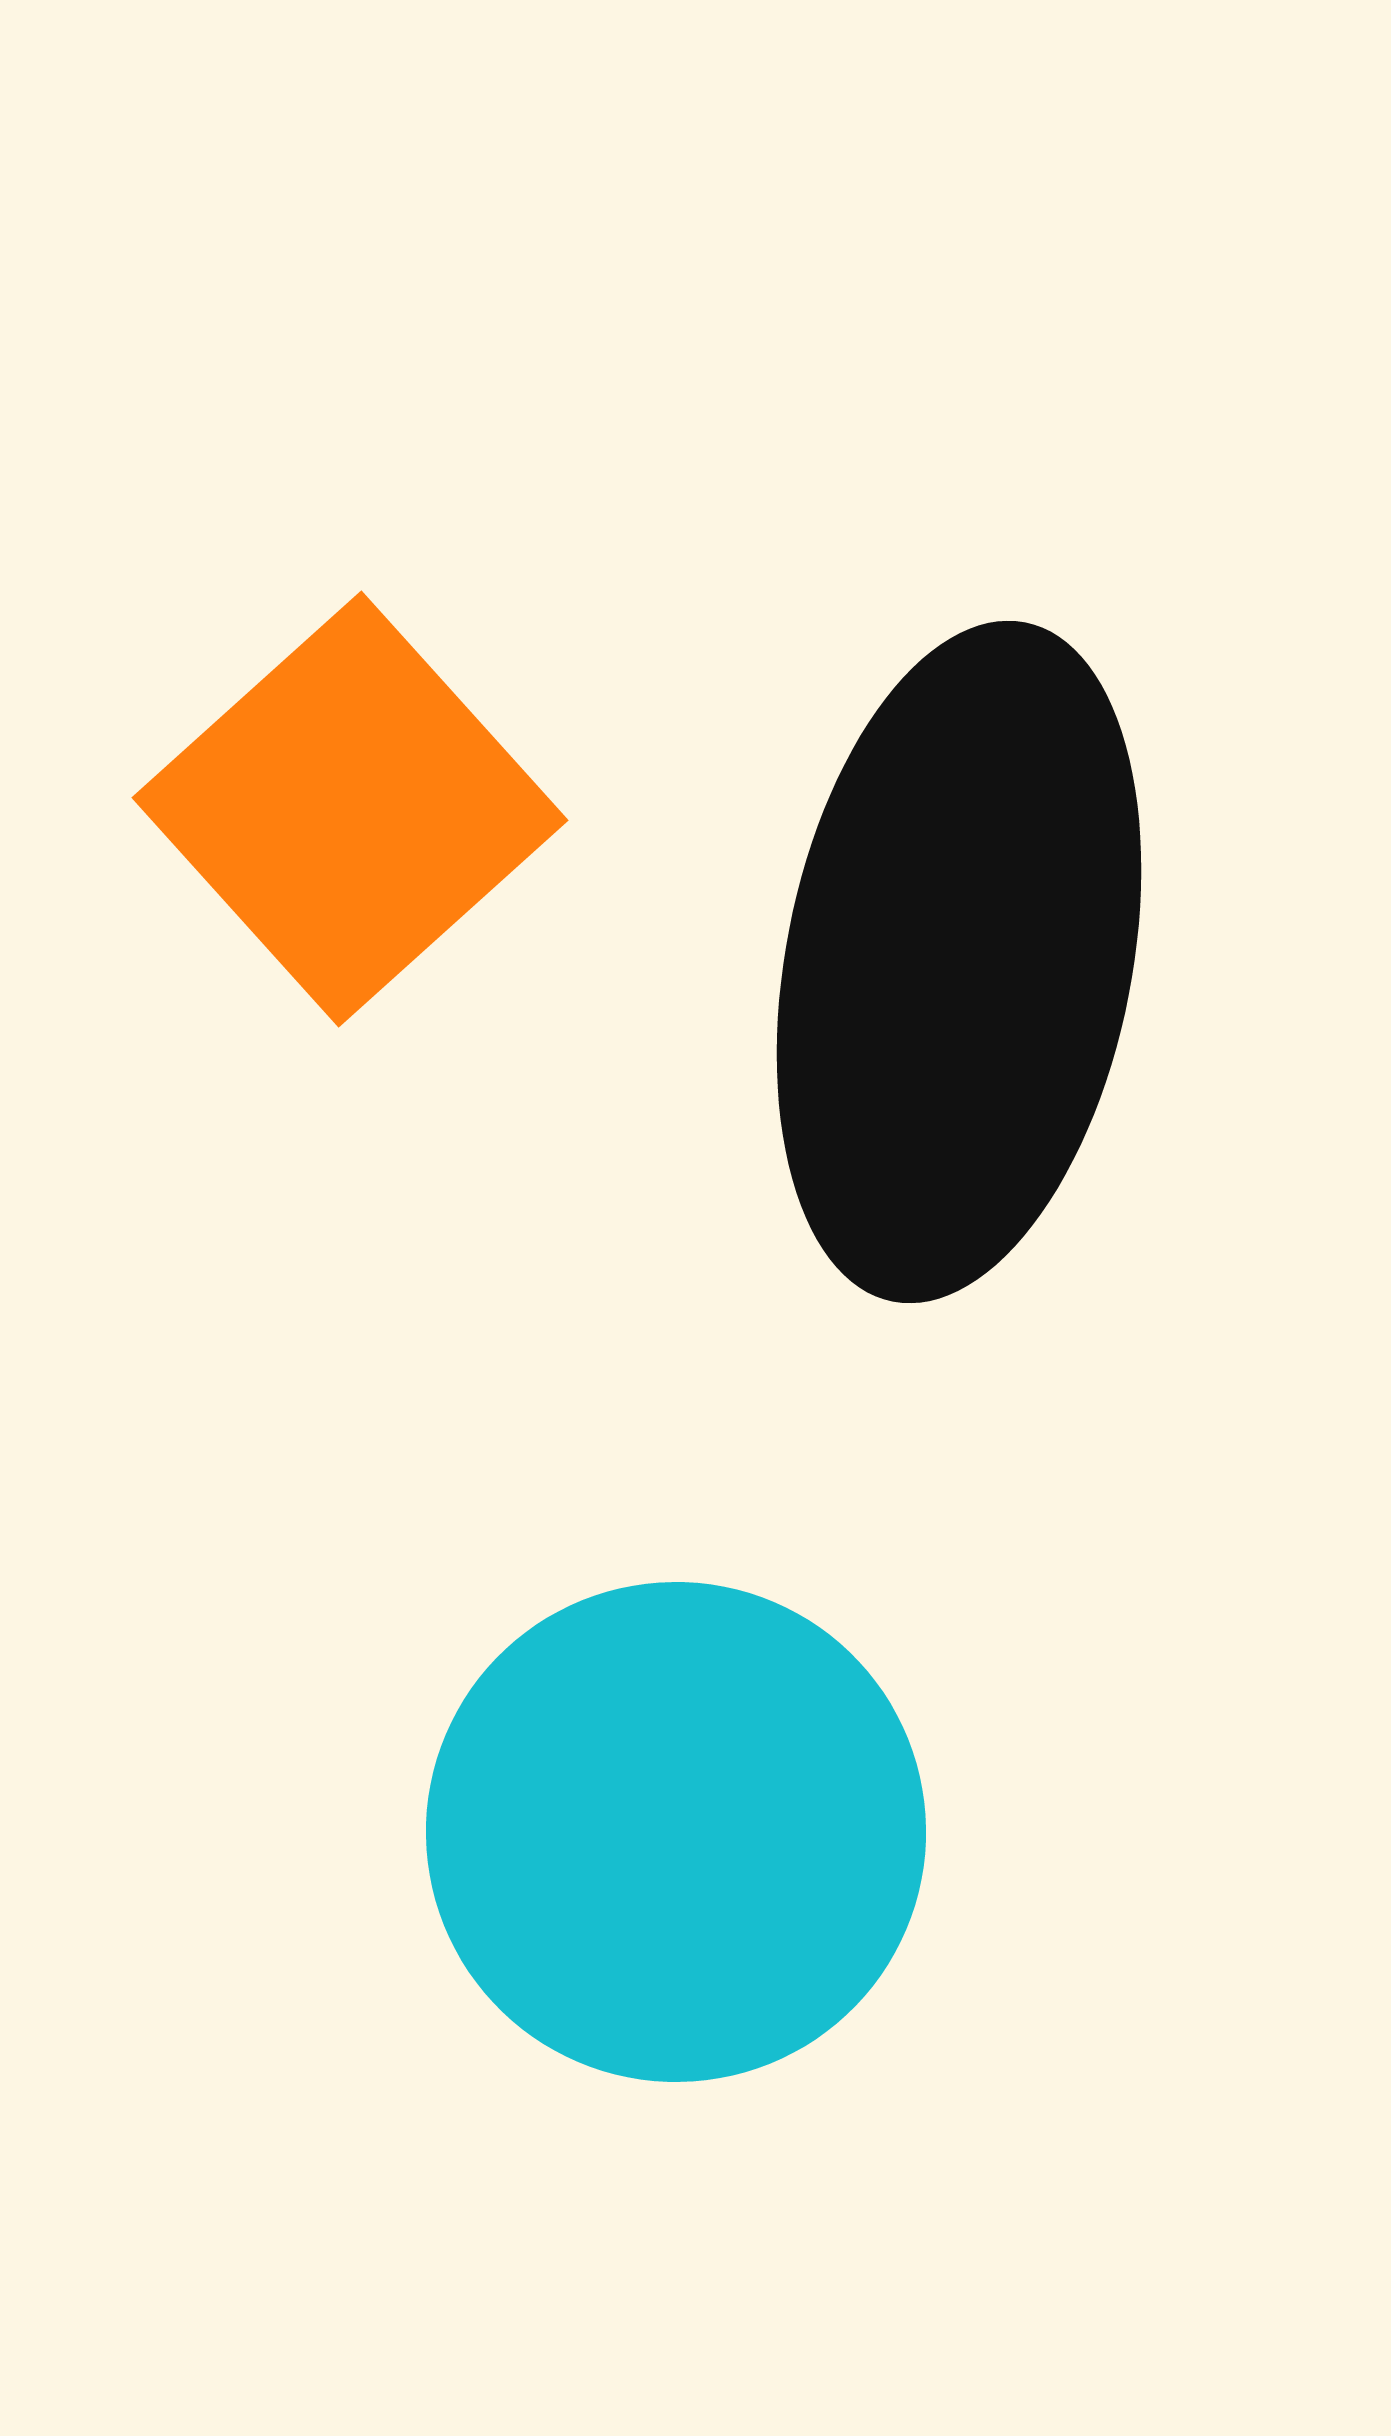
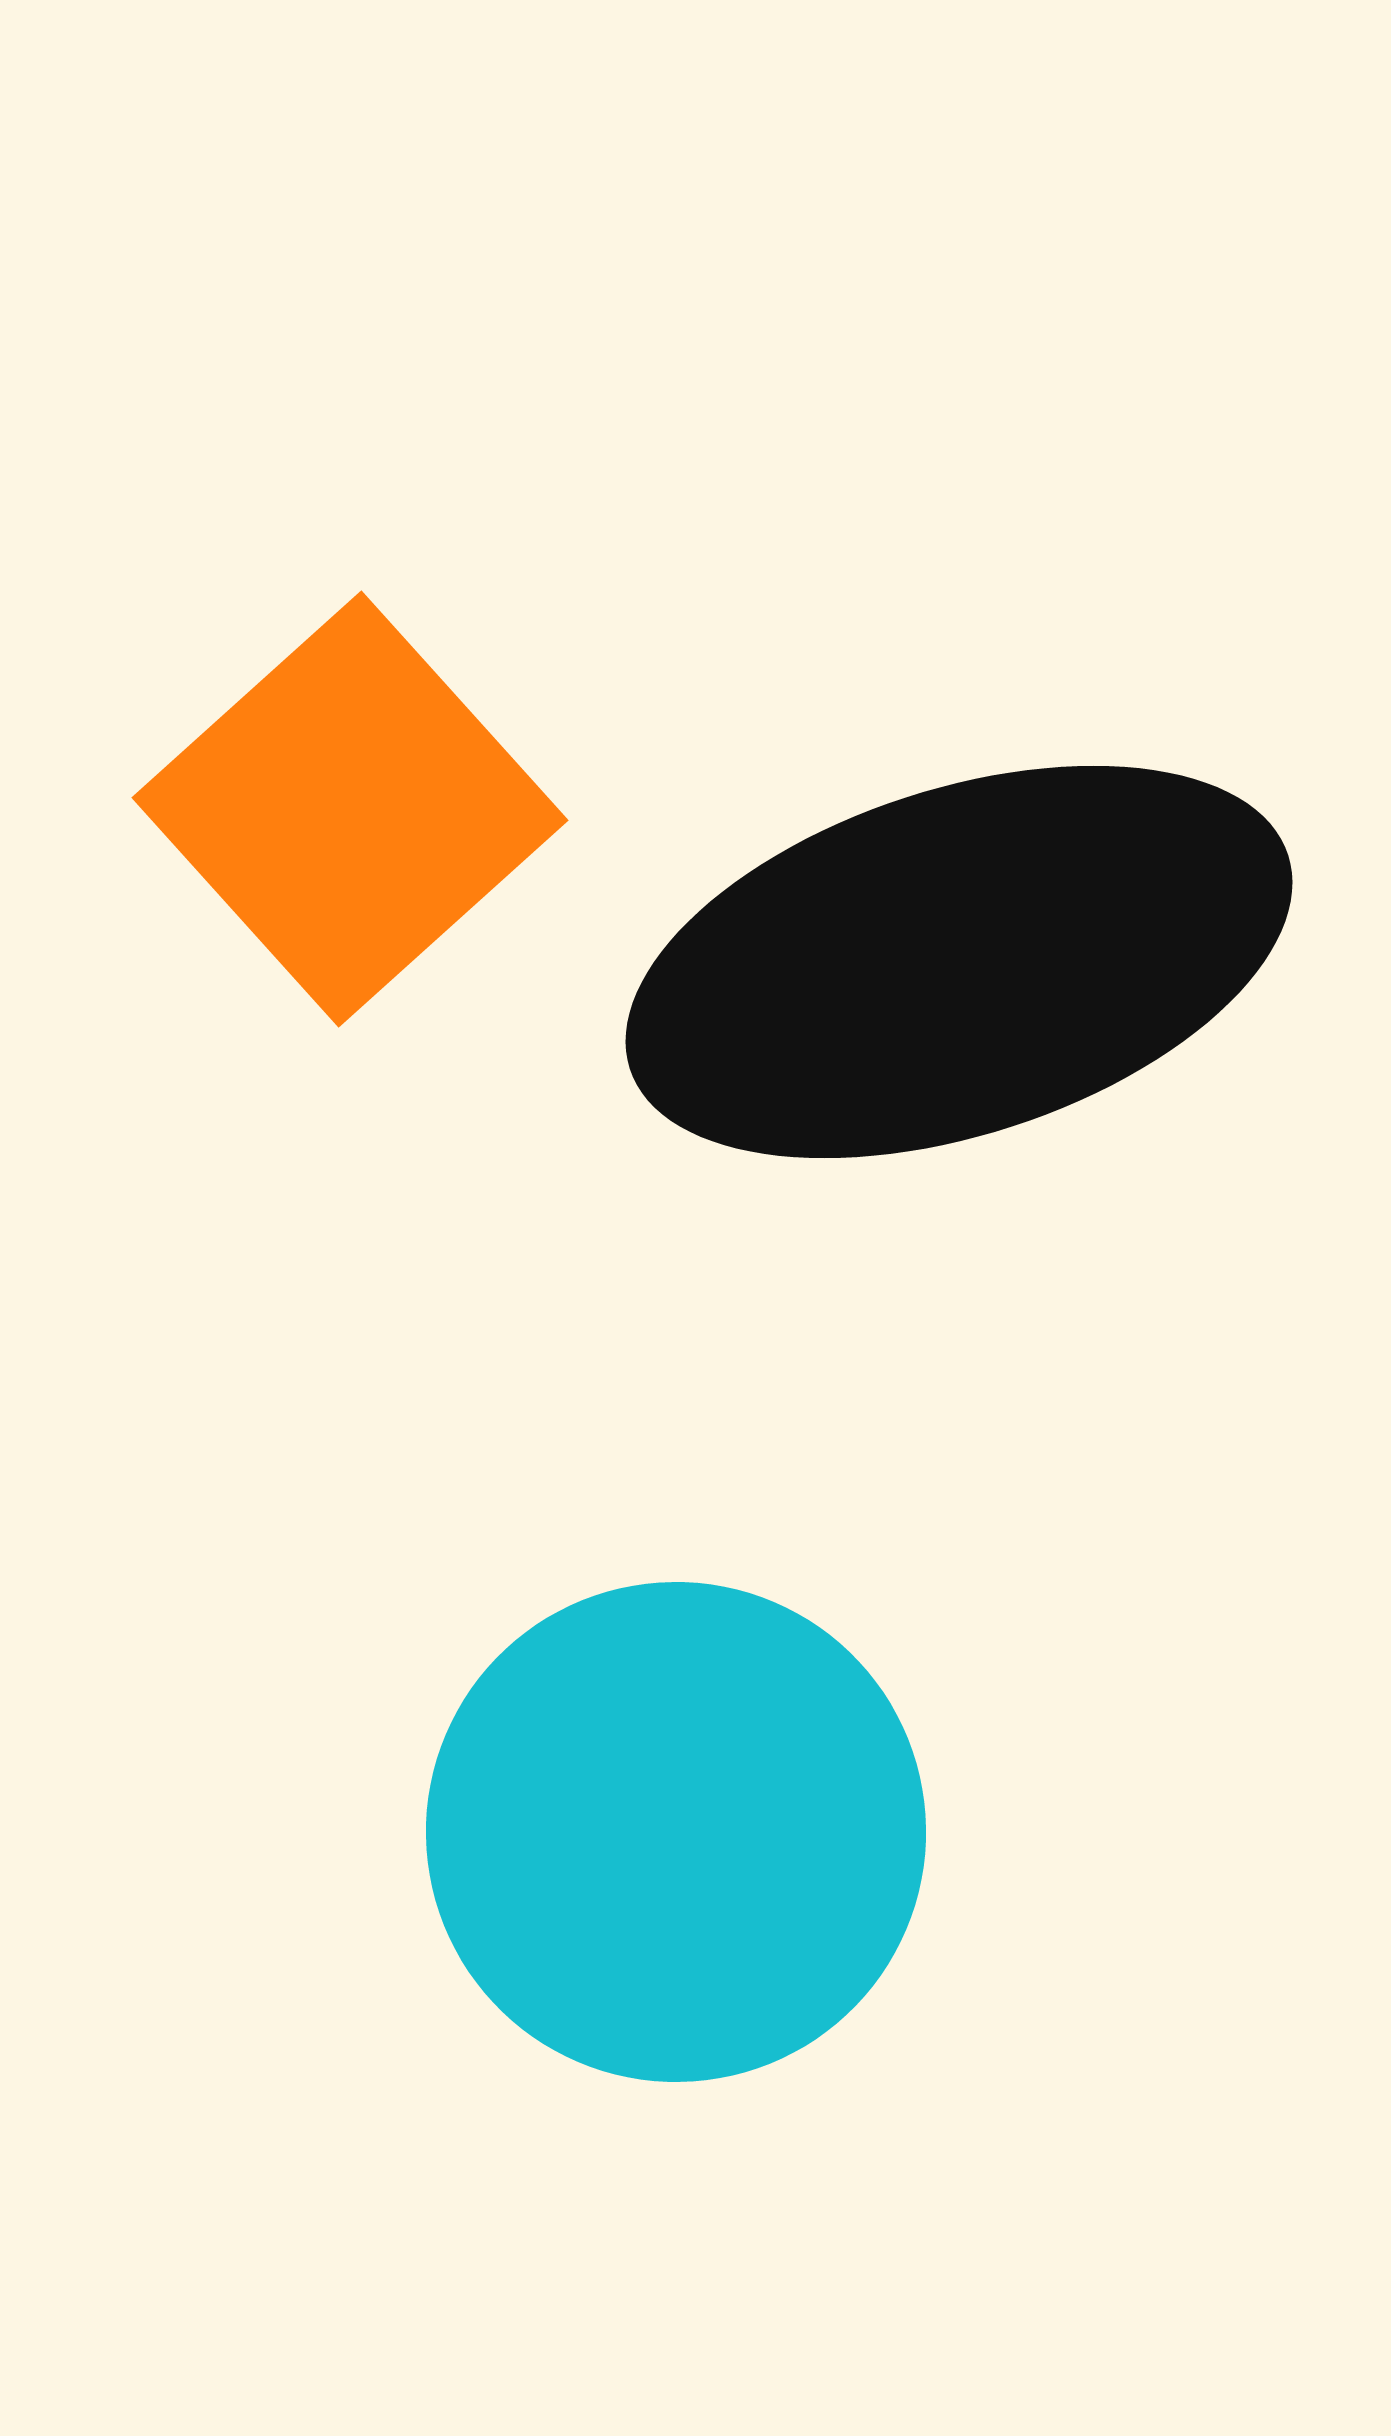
black ellipse: rotated 61 degrees clockwise
